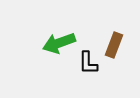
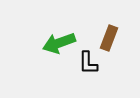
brown rectangle: moved 5 px left, 7 px up
